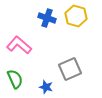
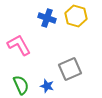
pink L-shape: rotated 20 degrees clockwise
green semicircle: moved 6 px right, 6 px down
blue star: moved 1 px right, 1 px up
